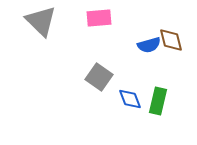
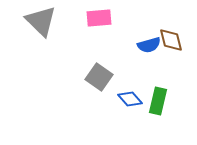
blue diamond: rotated 20 degrees counterclockwise
